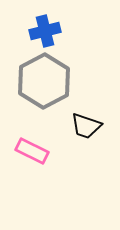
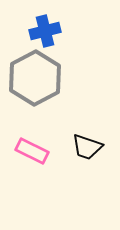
gray hexagon: moved 9 px left, 3 px up
black trapezoid: moved 1 px right, 21 px down
